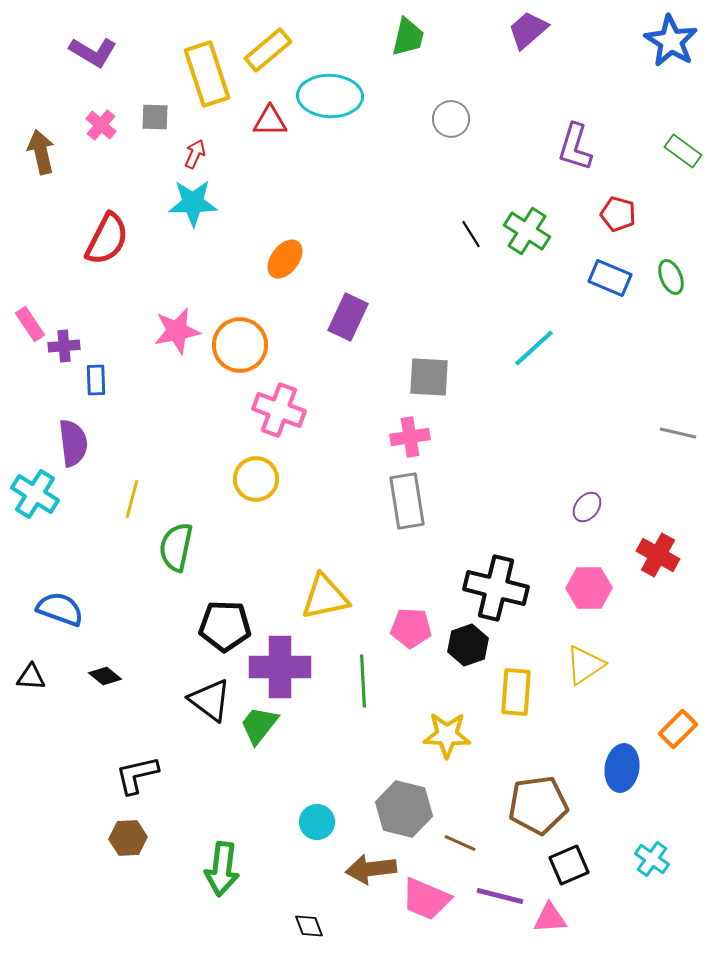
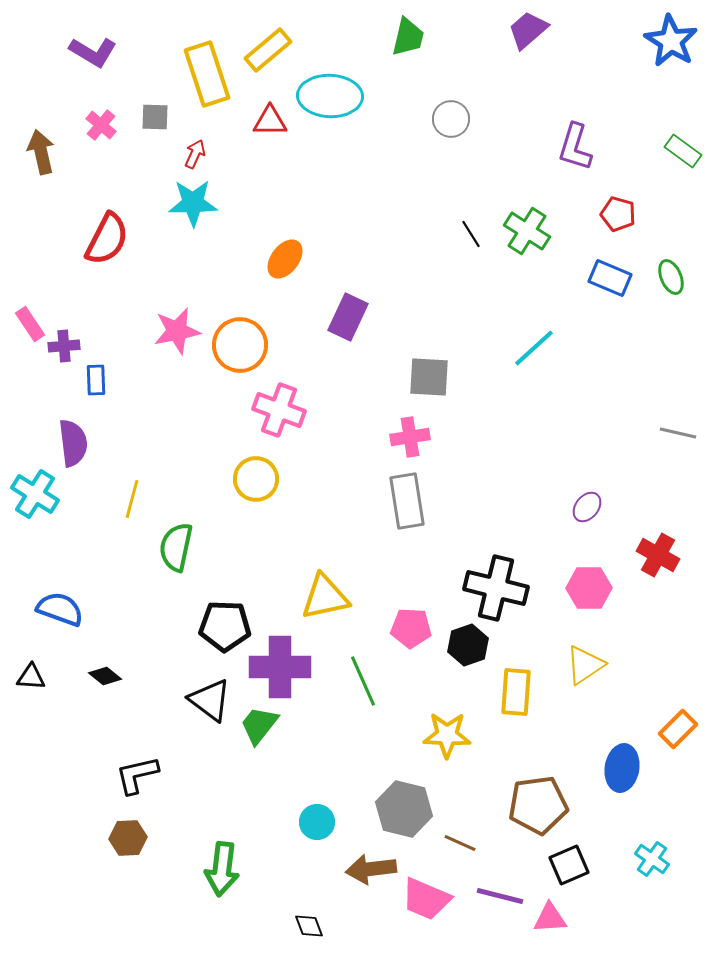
green line at (363, 681): rotated 21 degrees counterclockwise
